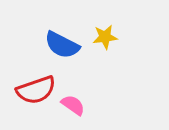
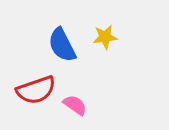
blue semicircle: rotated 36 degrees clockwise
pink semicircle: moved 2 px right
